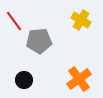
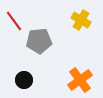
orange cross: moved 1 px right, 1 px down
